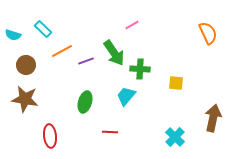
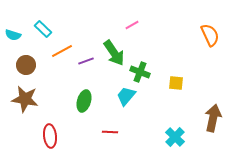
orange semicircle: moved 2 px right, 2 px down
green cross: moved 3 px down; rotated 18 degrees clockwise
green ellipse: moved 1 px left, 1 px up
